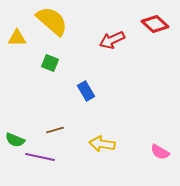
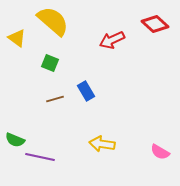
yellow semicircle: moved 1 px right
yellow triangle: rotated 36 degrees clockwise
brown line: moved 31 px up
